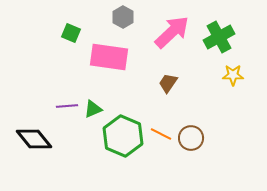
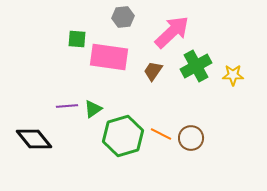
gray hexagon: rotated 25 degrees clockwise
green square: moved 6 px right, 6 px down; rotated 18 degrees counterclockwise
green cross: moved 23 px left, 29 px down
brown trapezoid: moved 15 px left, 12 px up
green triangle: rotated 12 degrees counterclockwise
green hexagon: rotated 21 degrees clockwise
